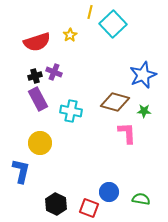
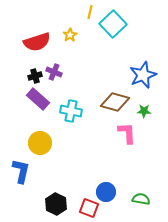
purple rectangle: rotated 20 degrees counterclockwise
blue circle: moved 3 px left
